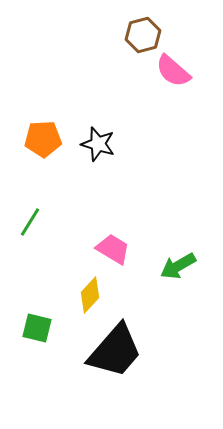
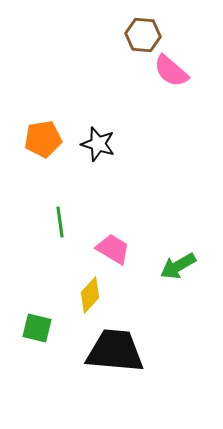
brown hexagon: rotated 20 degrees clockwise
pink semicircle: moved 2 px left
orange pentagon: rotated 6 degrees counterclockwise
green line: moved 30 px right; rotated 40 degrees counterclockwise
black trapezoid: rotated 126 degrees counterclockwise
